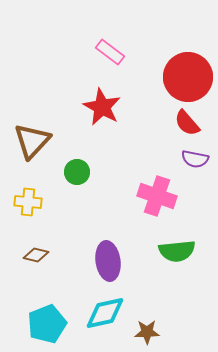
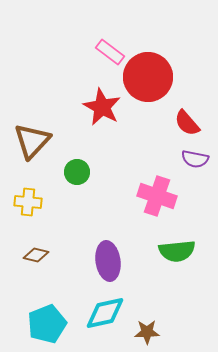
red circle: moved 40 px left
